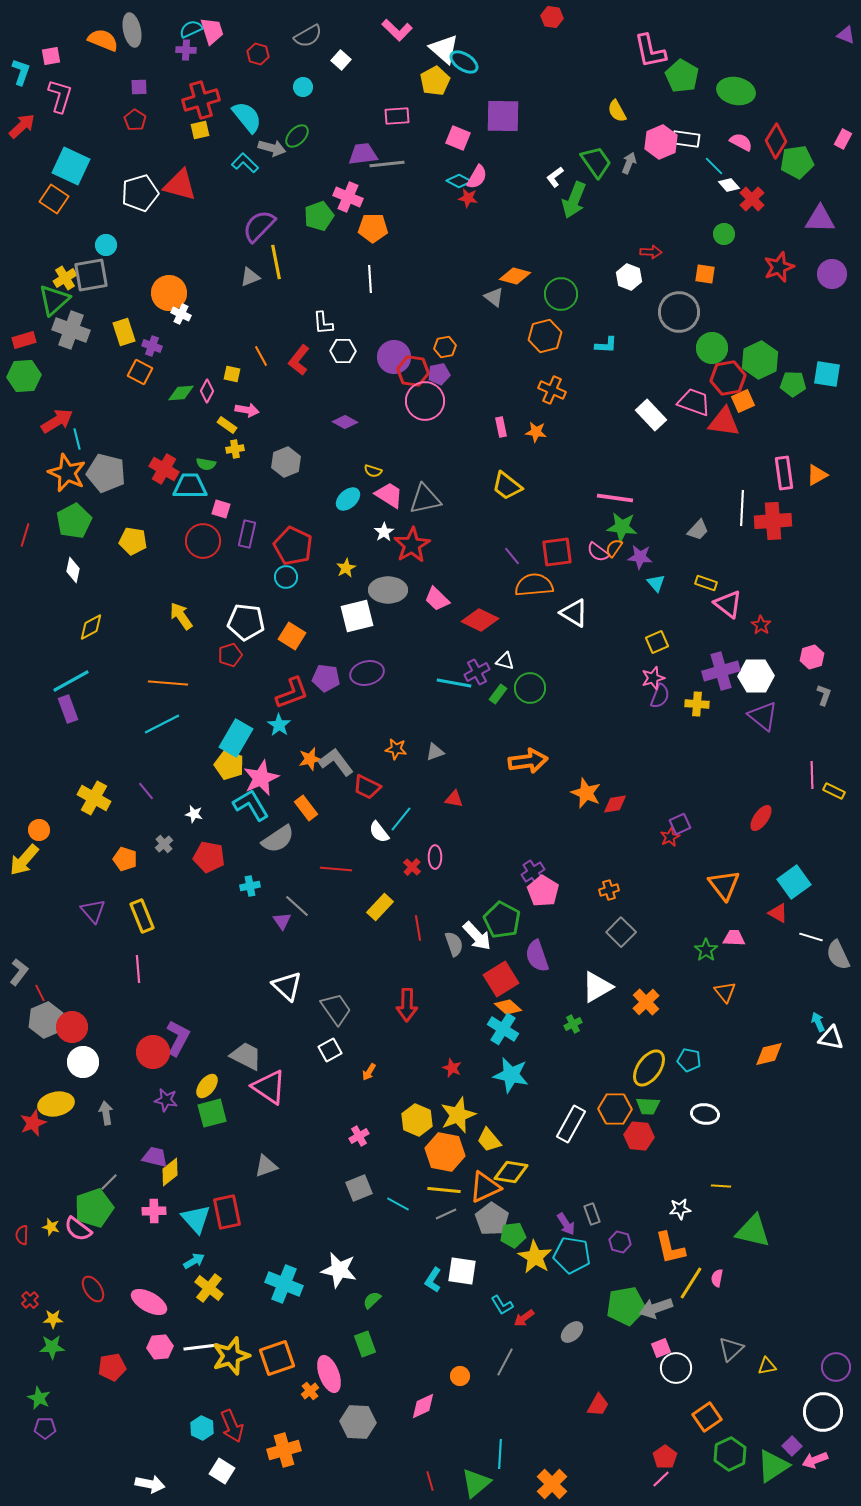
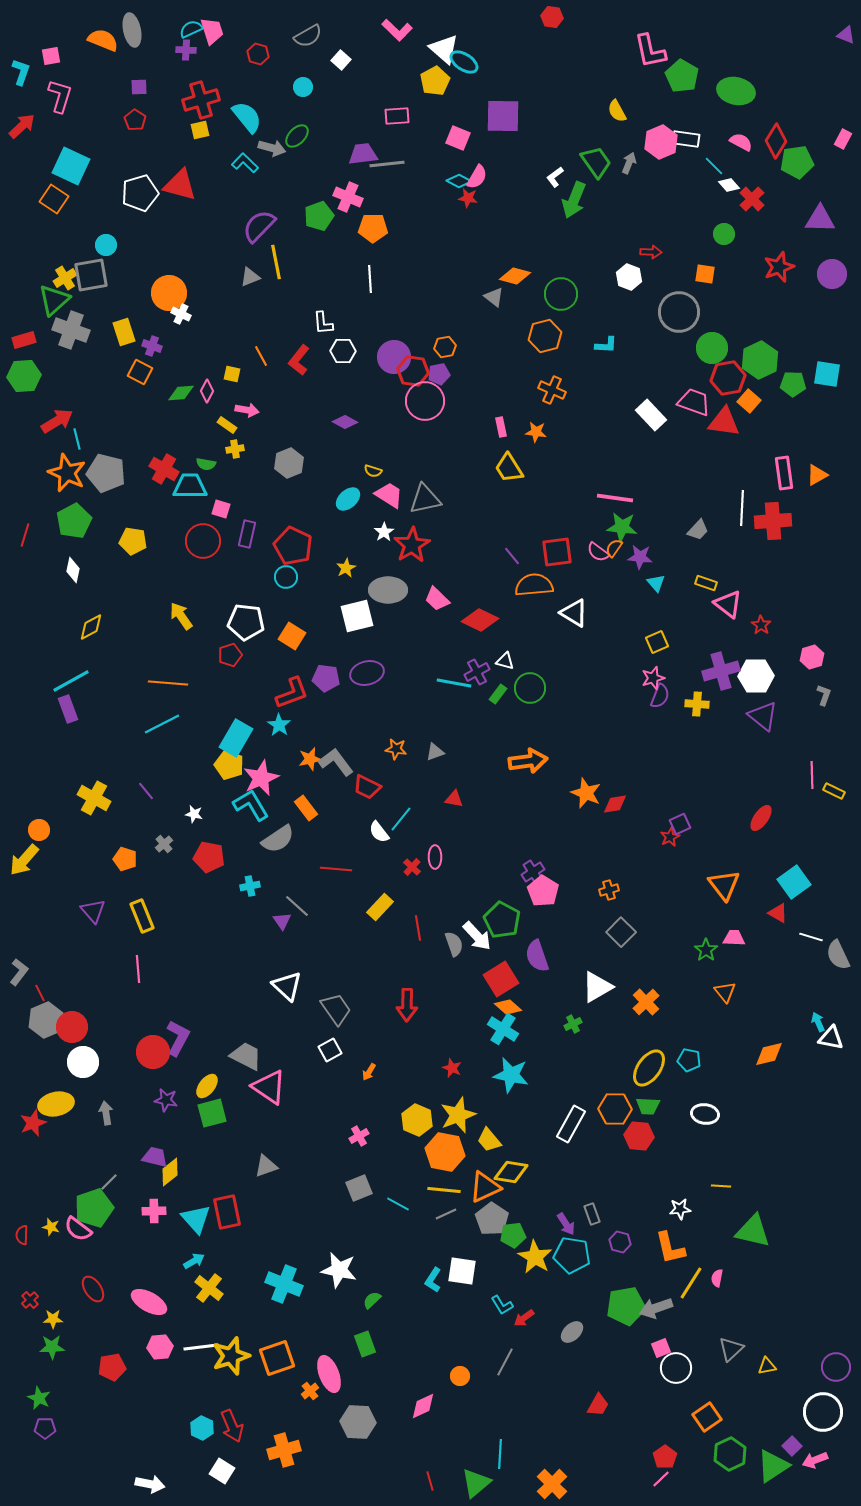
orange square at (743, 401): moved 6 px right; rotated 25 degrees counterclockwise
gray hexagon at (286, 462): moved 3 px right, 1 px down
yellow trapezoid at (507, 486): moved 2 px right, 18 px up; rotated 20 degrees clockwise
